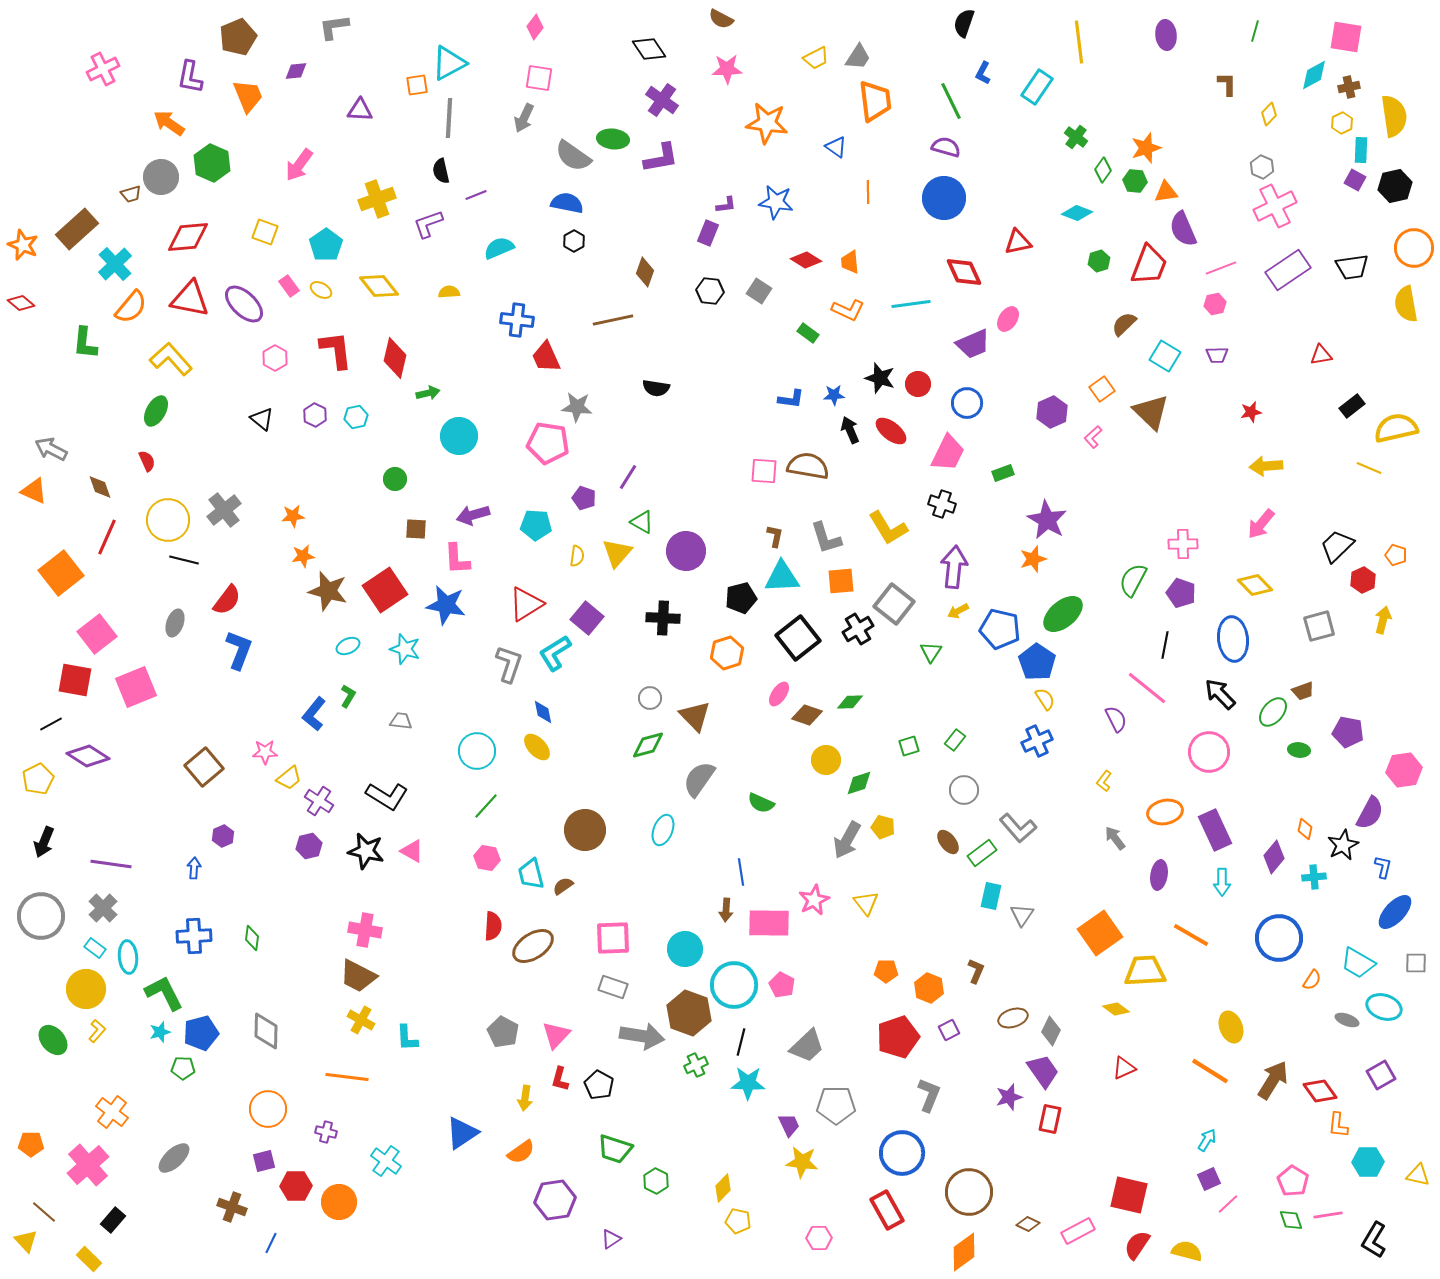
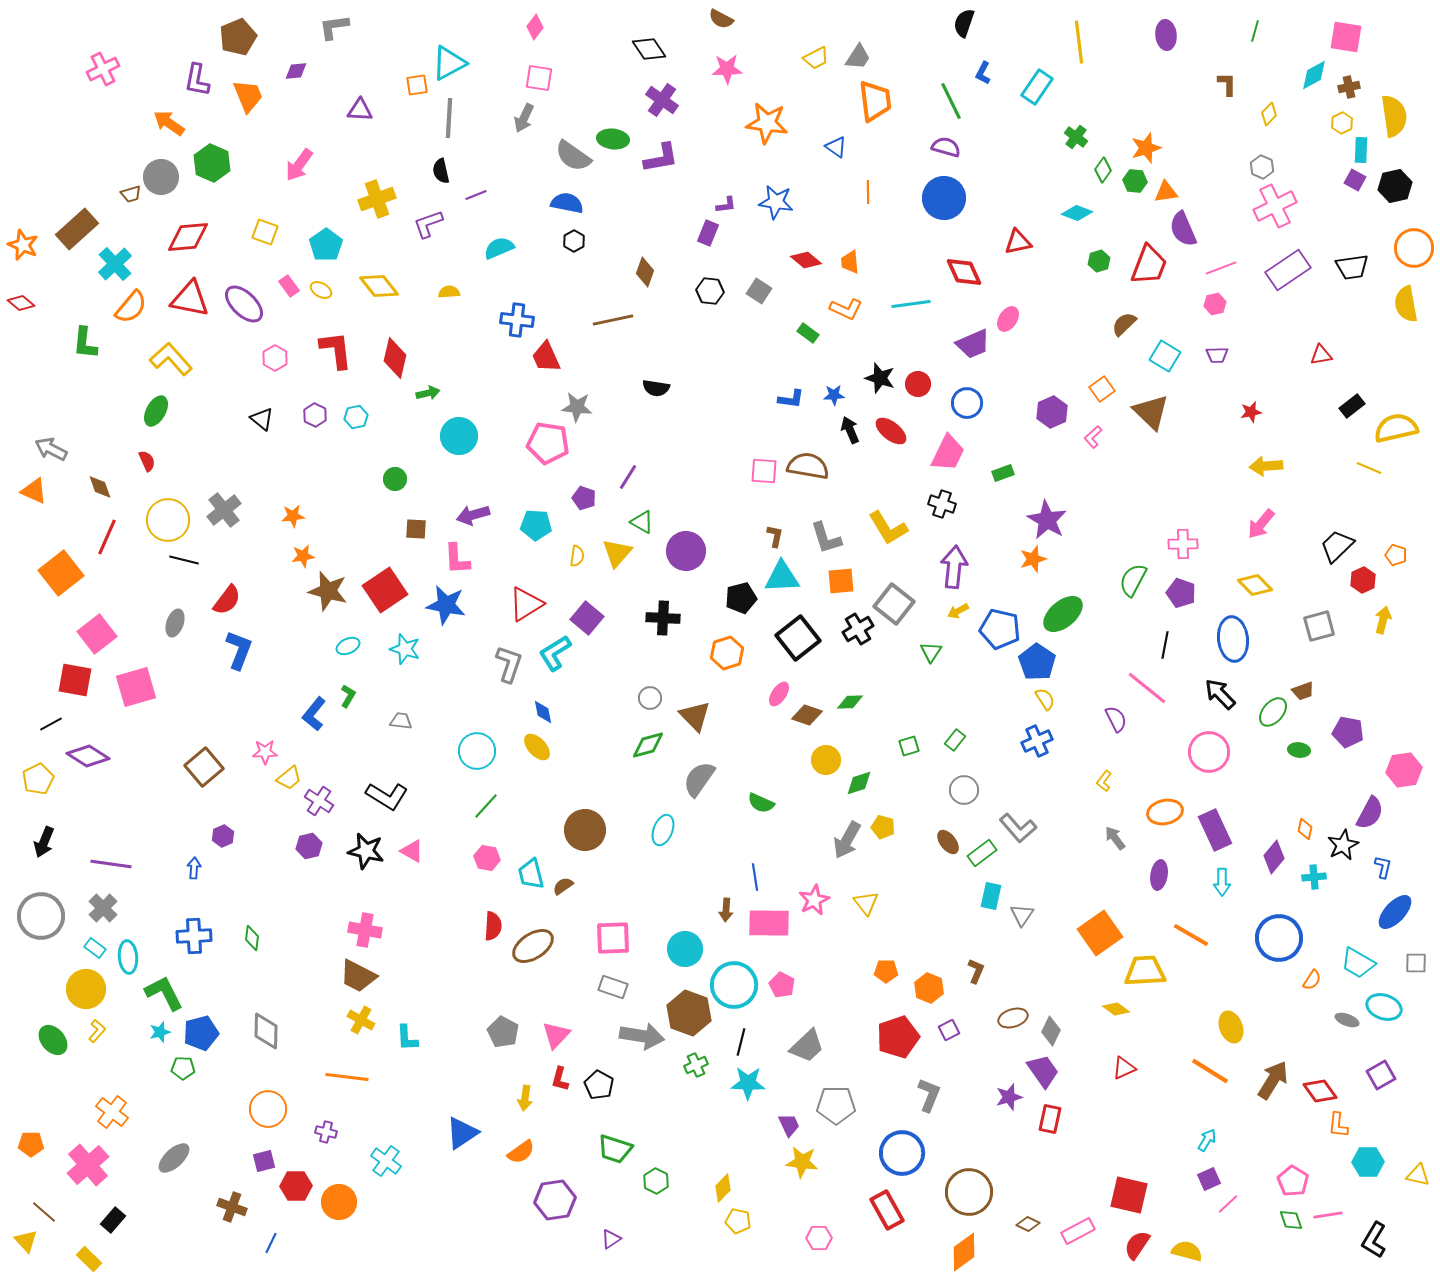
purple L-shape at (190, 77): moved 7 px right, 3 px down
red diamond at (806, 260): rotated 8 degrees clockwise
orange L-shape at (848, 310): moved 2 px left, 1 px up
pink square at (136, 687): rotated 6 degrees clockwise
blue line at (741, 872): moved 14 px right, 5 px down
